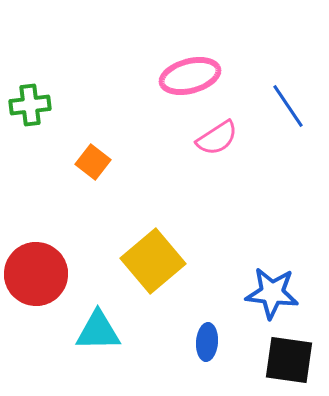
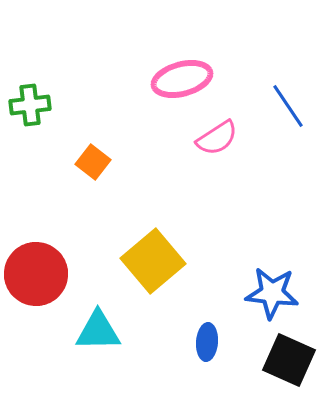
pink ellipse: moved 8 px left, 3 px down
black square: rotated 16 degrees clockwise
